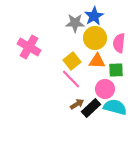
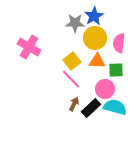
brown arrow: moved 3 px left; rotated 32 degrees counterclockwise
